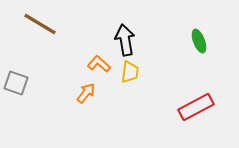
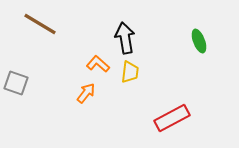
black arrow: moved 2 px up
orange L-shape: moved 1 px left
red rectangle: moved 24 px left, 11 px down
